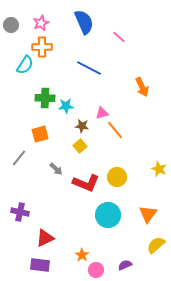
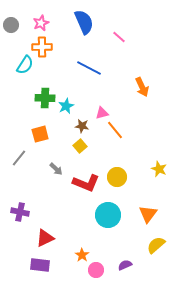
cyan star: rotated 21 degrees counterclockwise
